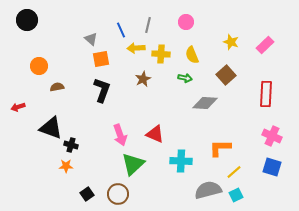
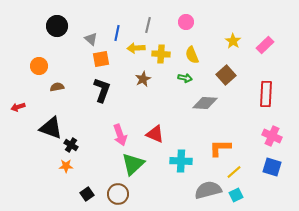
black circle: moved 30 px right, 6 px down
blue line: moved 4 px left, 3 px down; rotated 35 degrees clockwise
yellow star: moved 2 px right, 1 px up; rotated 14 degrees clockwise
black cross: rotated 16 degrees clockwise
